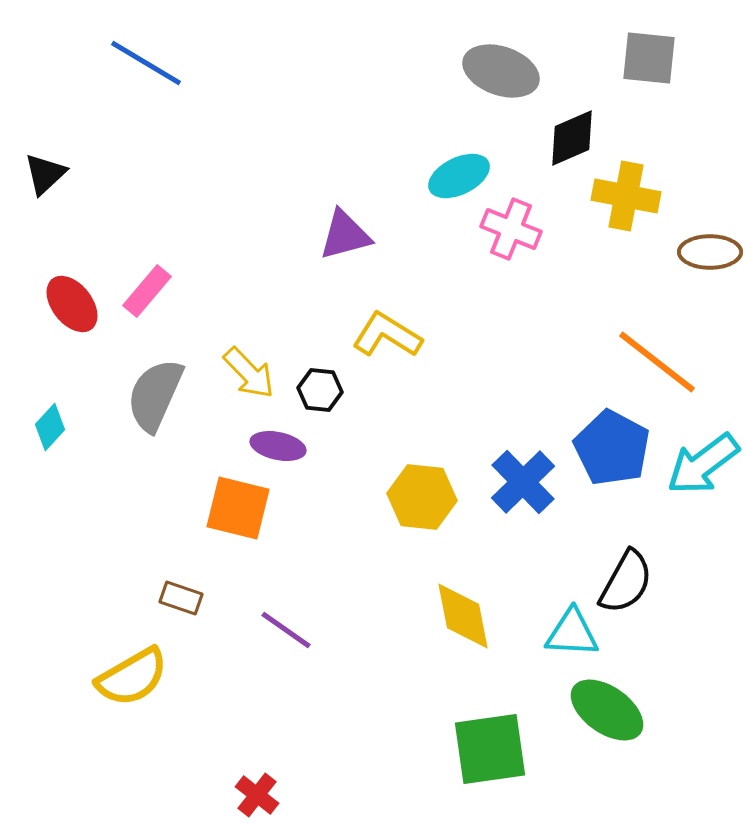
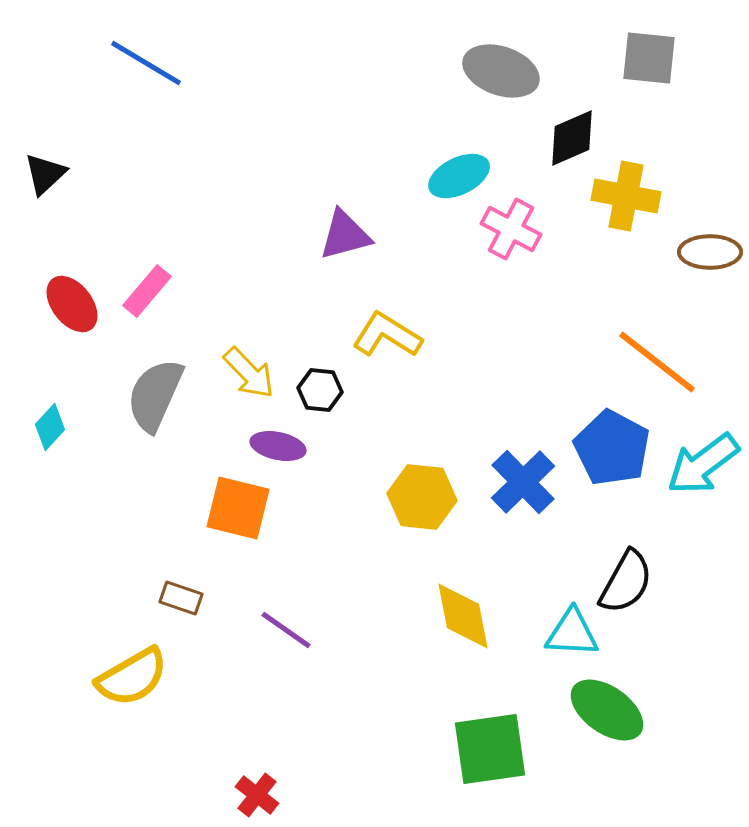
pink cross: rotated 6 degrees clockwise
